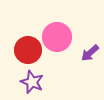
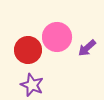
purple arrow: moved 3 px left, 5 px up
purple star: moved 3 px down
